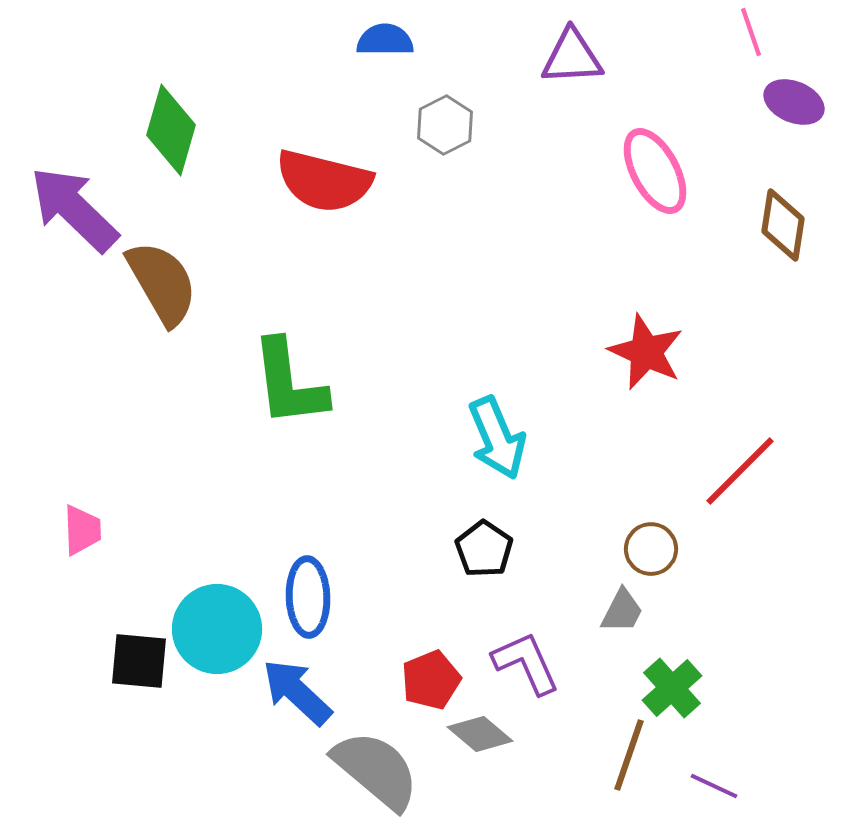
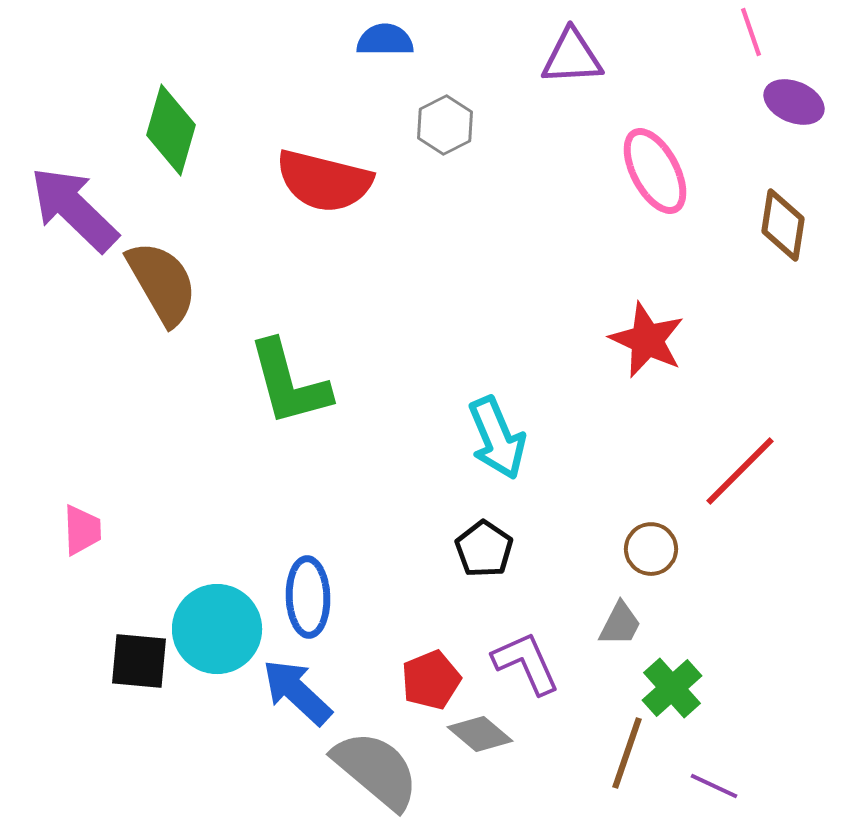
red star: moved 1 px right, 12 px up
green L-shape: rotated 8 degrees counterclockwise
gray trapezoid: moved 2 px left, 13 px down
brown line: moved 2 px left, 2 px up
